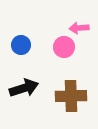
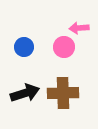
blue circle: moved 3 px right, 2 px down
black arrow: moved 1 px right, 5 px down
brown cross: moved 8 px left, 3 px up
